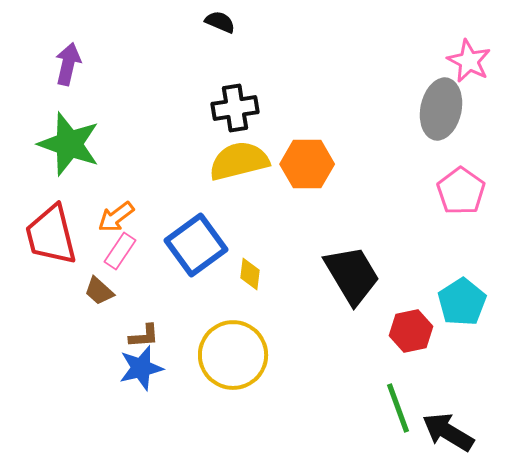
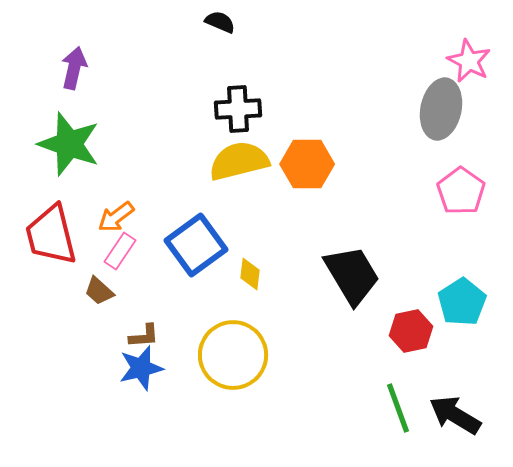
purple arrow: moved 6 px right, 4 px down
black cross: moved 3 px right, 1 px down; rotated 6 degrees clockwise
black arrow: moved 7 px right, 17 px up
